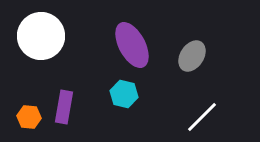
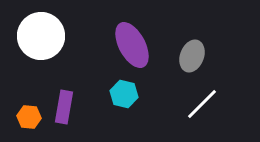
gray ellipse: rotated 12 degrees counterclockwise
white line: moved 13 px up
